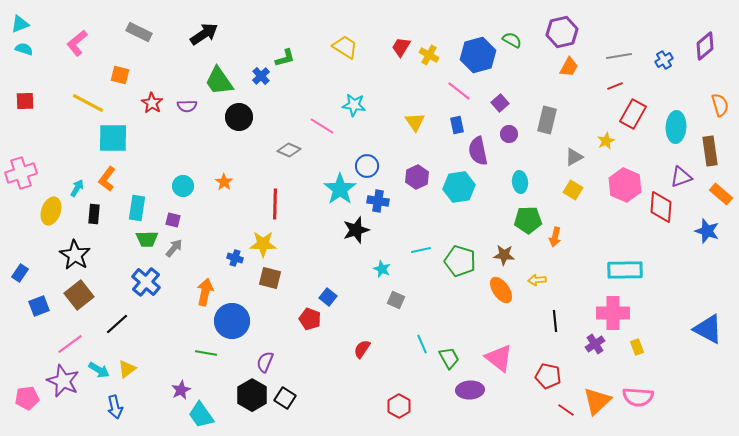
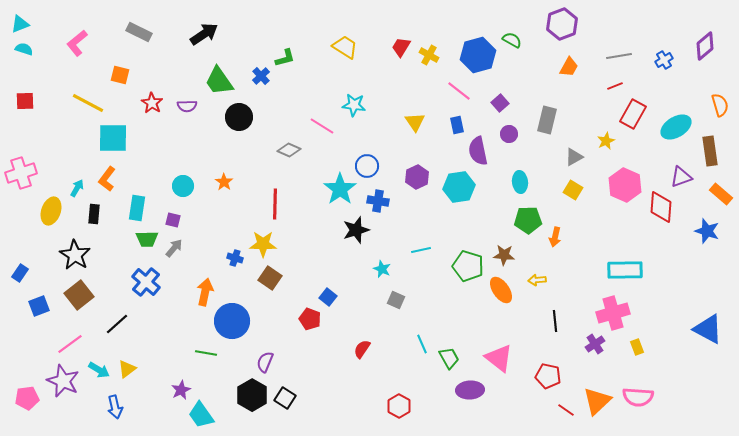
purple hexagon at (562, 32): moved 8 px up; rotated 8 degrees counterclockwise
cyan ellipse at (676, 127): rotated 56 degrees clockwise
green pentagon at (460, 261): moved 8 px right, 5 px down
brown square at (270, 278): rotated 20 degrees clockwise
pink cross at (613, 313): rotated 16 degrees counterclockwise
